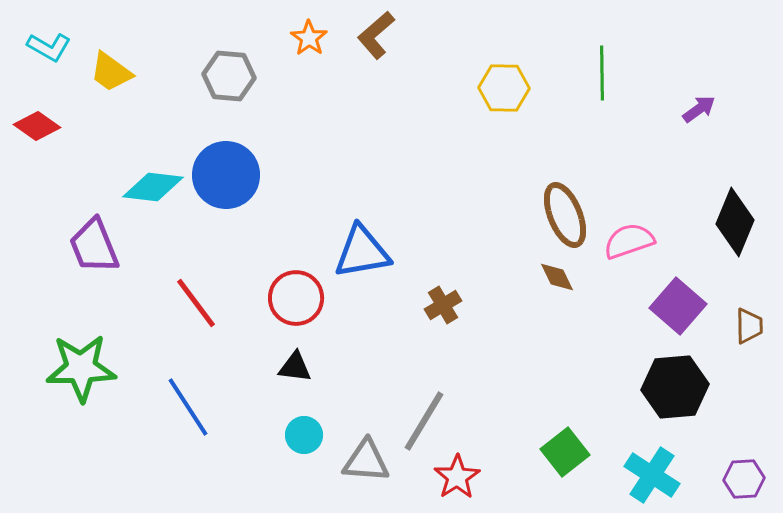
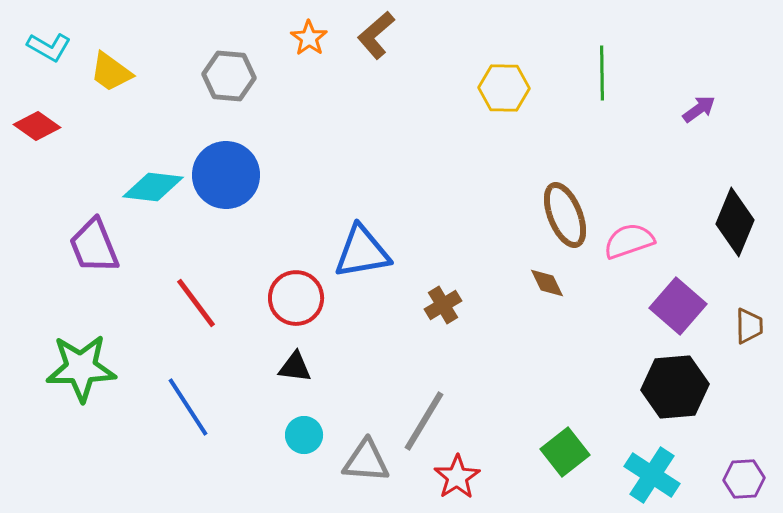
brown diamond: moved 10 px left, 6 px down
